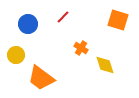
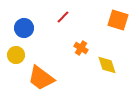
blue circle: moved 4 px left, 4 px down
yellow diamond: moved 2 px right
